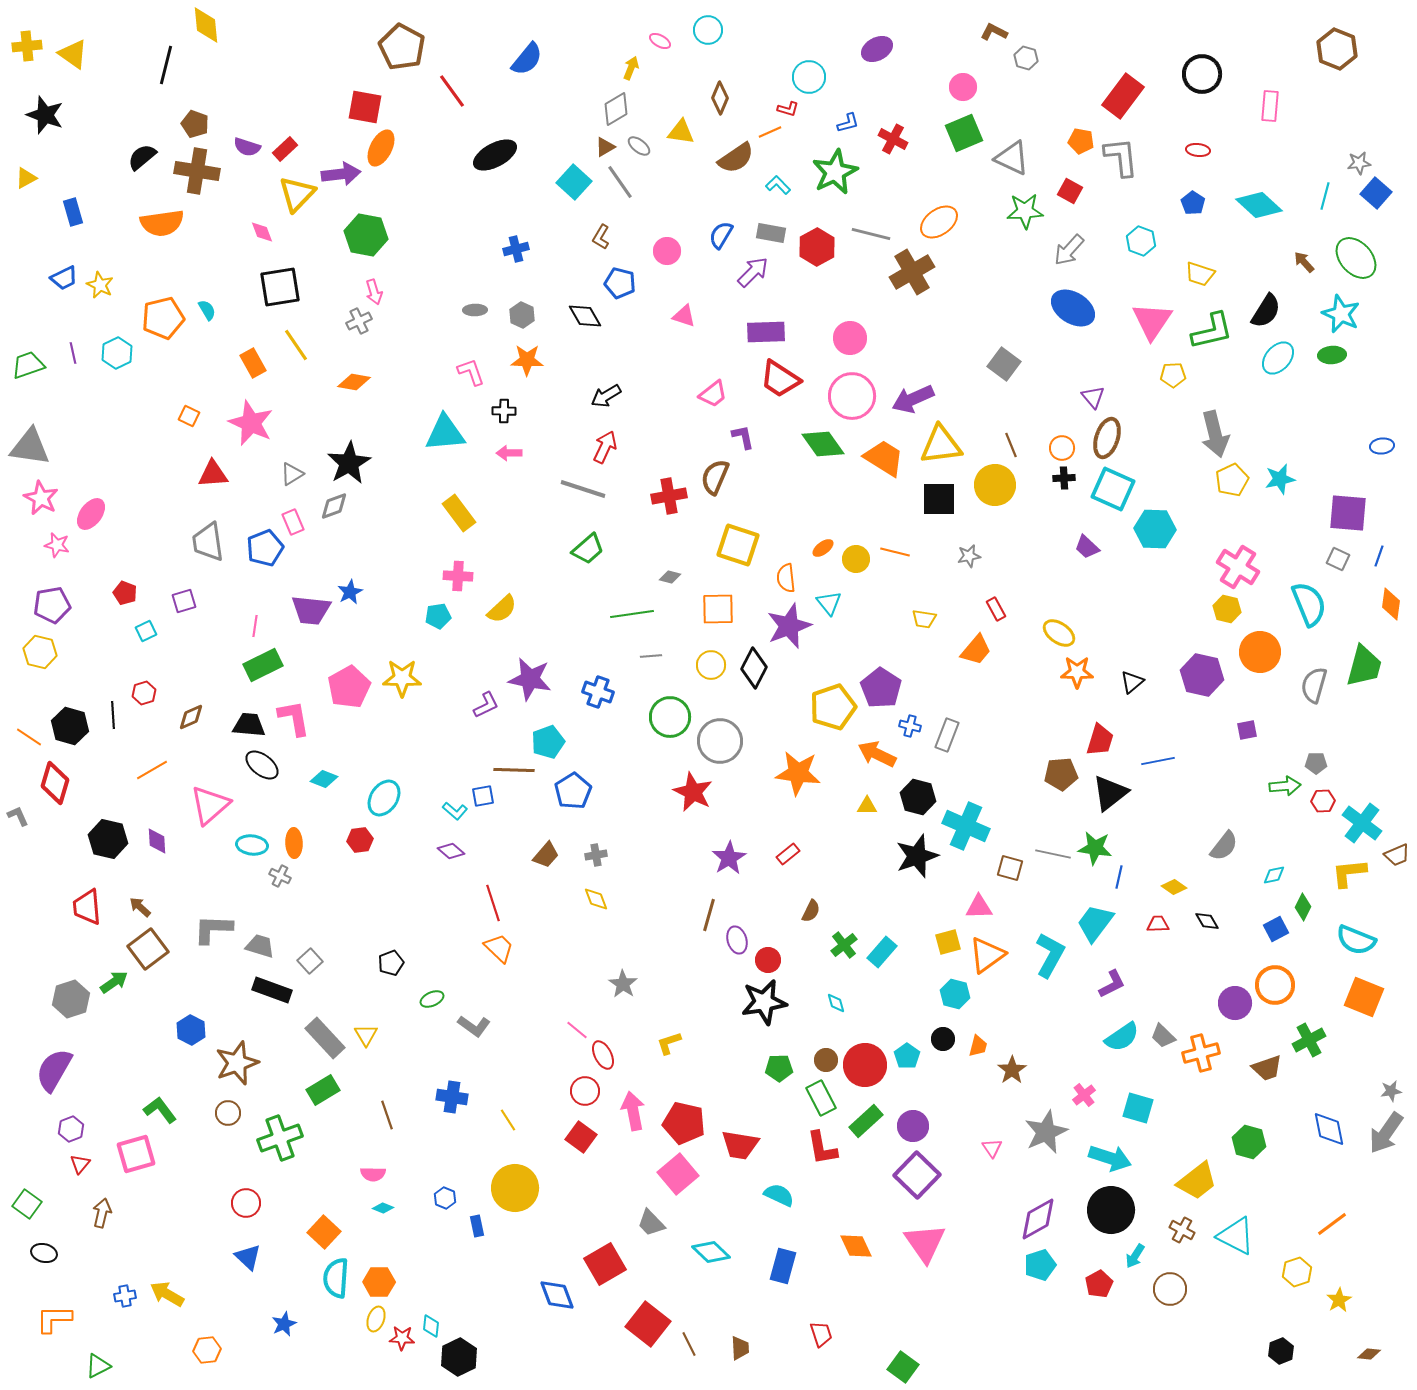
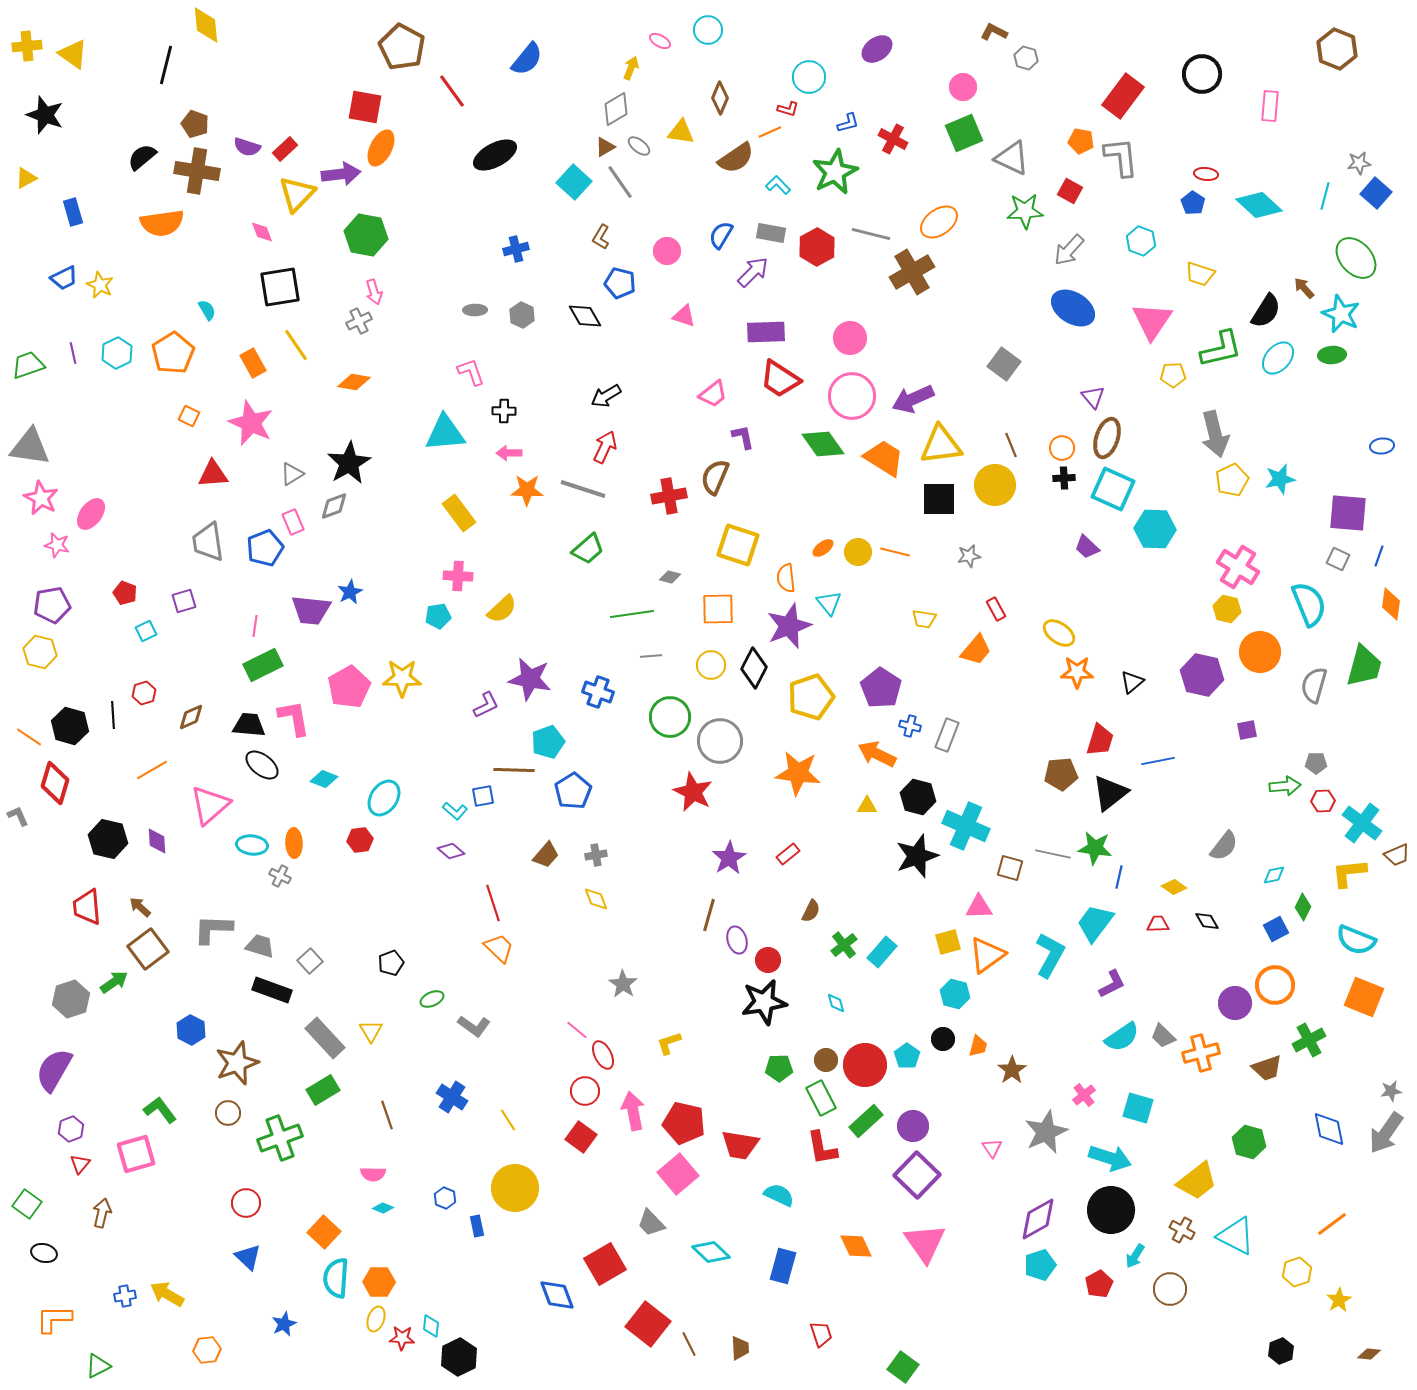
purple ellipse at (877, 49): rotated 8 degrees counterclockwise
red ellipse at (1198, 150): moved 8 px right, 24 px down
brown arrow at (1304, 262): moved 26 px down
orange pentagon at (163, 318): moved 10 px right, 35 px down; rotated 18 degrees counterclockwise
green L-shape at (1212, 331): moved 9 px right, 18 px down
orange star at (527, 360): moved 130 px down
yellow circle at (856, 559): moved 2 px right, 7 px up
yellow pentagon at (833, 707): moved 22 px left, 10 px up
yellow triangle at (366, 1035): moved 5 px right, 4 px up
blue cross at (452, 1097): rotated 24 degrees clockwise
